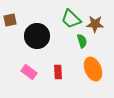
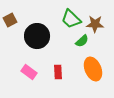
brown square: rotated 16 degrees counterclockwise
green semicircle: rotated 64 degrees clockwise
